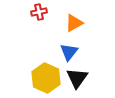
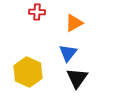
red cross: moved 2 px left; rotated 14 degrees clockwise
blue triangle: moved 1 px left, 1 px down
yellow hexagon: moved 18 px left, 6 px up
